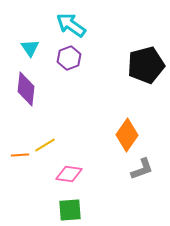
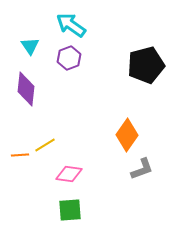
cyan triangle: moved 2 px up
